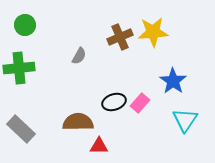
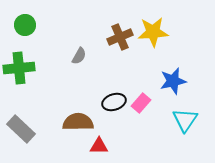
blue star: rotated 24 degrees clockwise
pink rectangle: moved 1 px right
